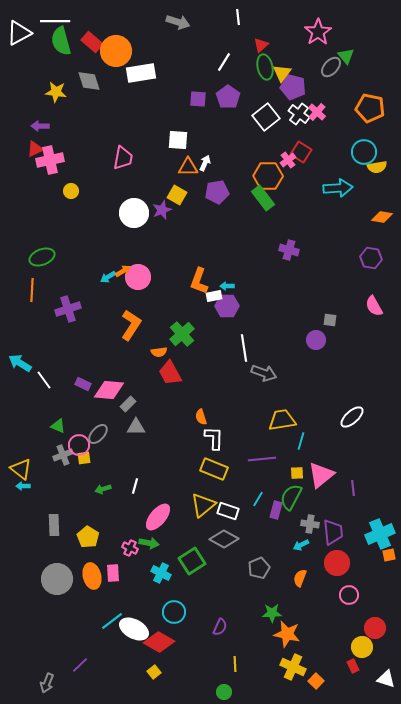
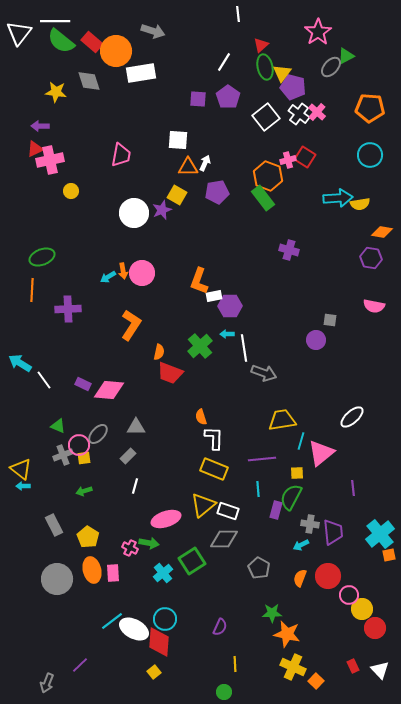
white line at (238, 17): moved 3 px up
gray arrow at (178, 22): moved 25 px left, 9 px down
white triangle at (19, 33): rotated 24 degrees counterclockwise
green semicircle at (61, 41): rotated 36 degrees counterclockwise
green triangle at (346, 56): rotated 42 degrees clockwise
orange pentagon at (370, 108): rotated 8 degrees counterclockwise
red square at (301, 152): moved 4 px right, 5 px down
cyan circle at (364, 152): moved 6 px right, 3 px down
pink trapezoid at (123, 158): moved 2 px left, 3 px up
pink cross at (288, 160): rotated 21 degrees clockwise
yellow semicircle at (377, 167): moved 17 px left, 37 px down
orange hexagon at (268, 176): rotated 20 degrees clockwise
cyan arrow at (338, 188): moved 10 px down
orange diamond at (382, 217): moved 15 px down
orange arrow at (123, 271): rotated 112 degrees clockwise
pink circle at (138, 277): moved 4 px right, 4 px up
cyan arrow at (227, 286): moved 48 px down
purple hexagon at (227, 306): moved 3 px right
pink semicircle at (374, 306): rotated 50 degrees counterclockwise
purple cross at (68, 309): rotated 15 degrees clockwise
green cross at (182, 334): moved 18 px right, 12 px down
orange semicircle at (159, 352): rotated 70 degrees counterclockwise
red trapezoid at (170, 373): rotated 40 degrees counterclockwise
gray rectangle at (128, 404): moved 52 px down
pink triangle at (321, 475): moved 22 px up
green arrow at (103, 489): moved 19 px left, 2 px down
cyan line at (258, 499): moved 10 px up; rotated 35 degrees counterclockwise
pink ellipse at (158, 517): moved 8 px right, 2 px down; rotated 32 degrees clockwise
gray rectangle at (54, 525): rotated 25 degrees counterclockwise
cyan cross at (380, 534): rotated 16 degrees counterclockwise
gray diamond at (224, 539): rotated 28 degrees counterclockwise
red circle at (337, 563): moved 9 px left, 13 px down
gray pentagon at (259, 568): rotated 20 degrees counterclockwise
cyan cross at (161, 573): moved 2 px right; rotated 24 degrees clockwise
orange ellipse at (92, 576): moved 6 px up
cyan circle at (174, 612): moved 9 px left, 7 px down
red diamond at (159, 642): rotated 64 degrees clockwise
yellow circle at (362, 647): moved 38 px up
white triangle at (386, 679): moved 6 px left, 9 px up; rotated 30 degrees clockwise
